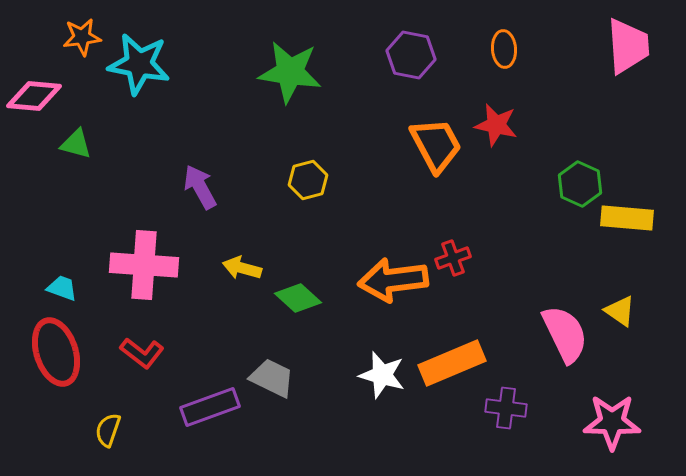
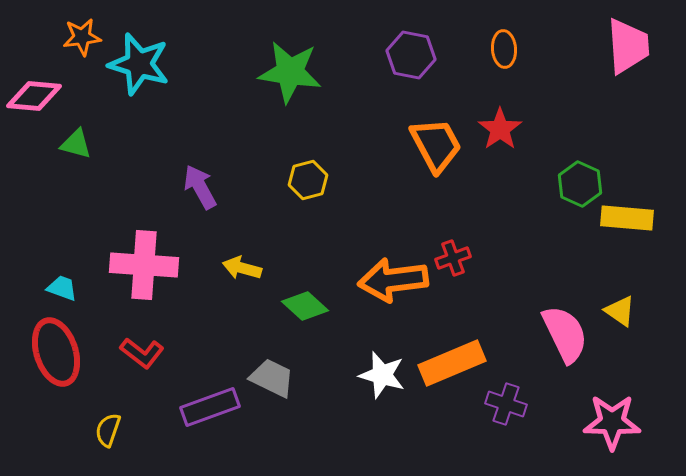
cyan star: rotated 6 degrees clockwise
red star: moved 4 px right, 4 px down; rotated 24 degrees clockwise
green diamond: moved 7 px right, 8 px down
purple cross: moved 4 px up; rotated 12 degrees clockwise
